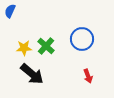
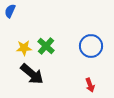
blue circle: moved 9 px right, 7 px down
red arrow: moved 2 px right, 9 px down
